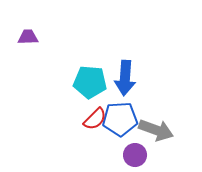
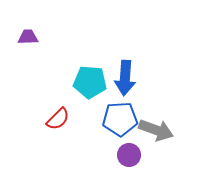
red semicircle: moved 37 px left
purple circle: moved 6 px left
